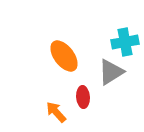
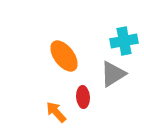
cyan cross: moved 1 px left, 1 px up
gray triangle: moved 2 px right, 2 px down
